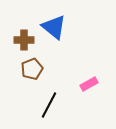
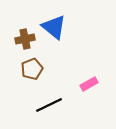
brown cross: moved 1 px right, 1 px up; rotated 12 degrees counterclockwise
black line: rotated 36 degrees clockwise
